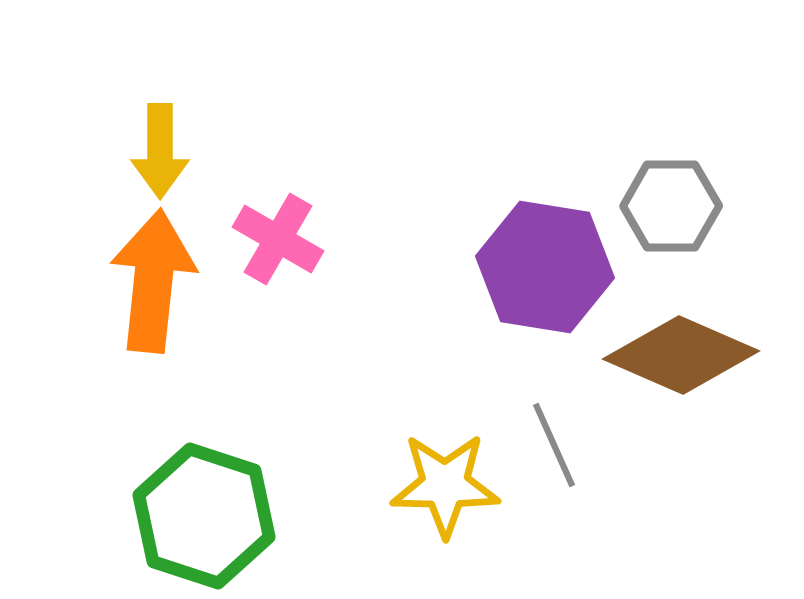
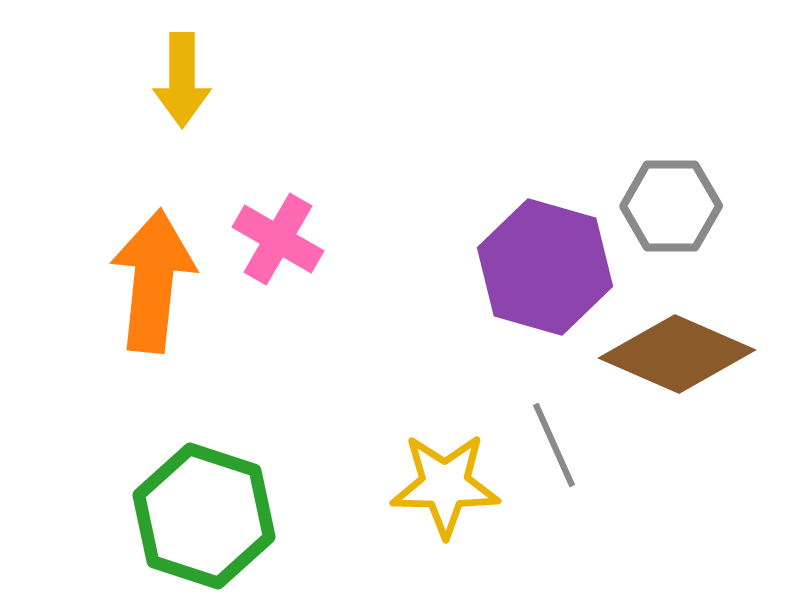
yellow arrow: moved 22 px right, 71 px up
purple hexagon: rotated 7 degrees clockwise
brown diamond: moved 4 px left, 1 px up
